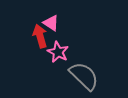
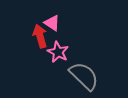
pink triangle: moved 1 px right
